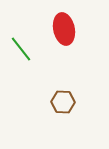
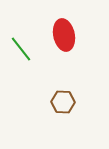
red ellipse: moved 6 px down
